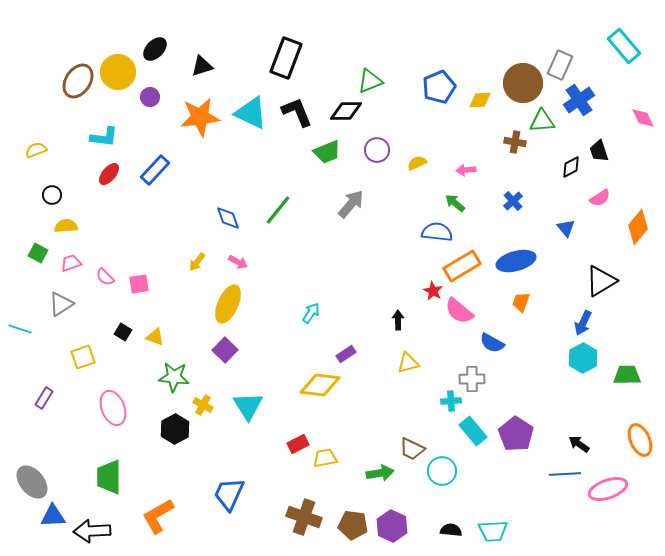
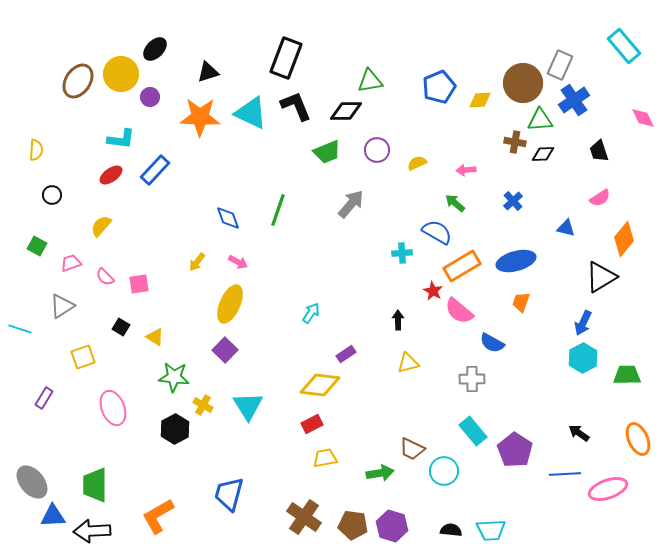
black triangle at (202, 66): moved 6 px right, 6 px down
yellow circle at (118, 72): moved 3 px right, 2 px down
green triangle at (370, 81): rotated 12 degrees clockwise
blue cross at (579, 100): moved 5 px left
black L-shape at (297, 112): moved 1 px left, 6 px up
orange star at (200, 117): rotated 9 degrees clockwise
green triangle at (542, 121): moved 2 px left, 1 px up
cyan L-shape at (104, 137): moved 17 px right, 2 px down
yellow semicircle at (36, 150): rotated 115 degrees clockwise
black diamond at (571, 167): moved 28 px left, 13 px up; rotated 25 degrees clockwise
red ellipse at (109, 174): moved 2 px right, 1 px down; rotated 15 degrees clockwise
green line at (278, 210): rotated 20 degrees counterclockwise
yellow semicircle at (66, 226): moved 35 px right; rotated 45 degrees counterclockwise
orange diamond at (638, 227): moved 14 px left, 12 px down
blue triangle at (566, 228): rotated 36 degrees counterclockwise
blue semicircle at (437, 232): rotated 24 degrees clockwise
green square at (38, 253): moved 1 px left, 7 px up
black triangle at (601, 281): moved 4 px up
gray triangle at (61, 304): moved 1 px right, 2 px down
yellow ellipse at (228, 304): moved 2 px right
black square at (123, 332): moved 2 px left, 5 px up
yellow triangle at (155, 337): rotated 12 degrees clockwise
cyan cross at (451, 401): moved 49 px left, 148 px up
purple pentagon at (516, 434): moved 1 px left, 16 px down
orange ellipse at (640, 440): moved 2 px left, 1 px up
red rectangle at (298, 444): moved 14 px right, 20 px up
black arrow at (579, 444): moved 11 px up
cyan circle at (442, 471): moved 2 px right
green trapezoid at (109, 477): moved 14 px left, 8 px down
blue trapezoid at (229, 494): rotated 9 degrees counterclockwise
brown cross at (304, 517): rotated 16 degrees clockwise
purple hexagon at (392, 526): rotated 8 degrees counterclockwise
cyan trapezoid at (493, 531): moved 2 px left, 1 px up
